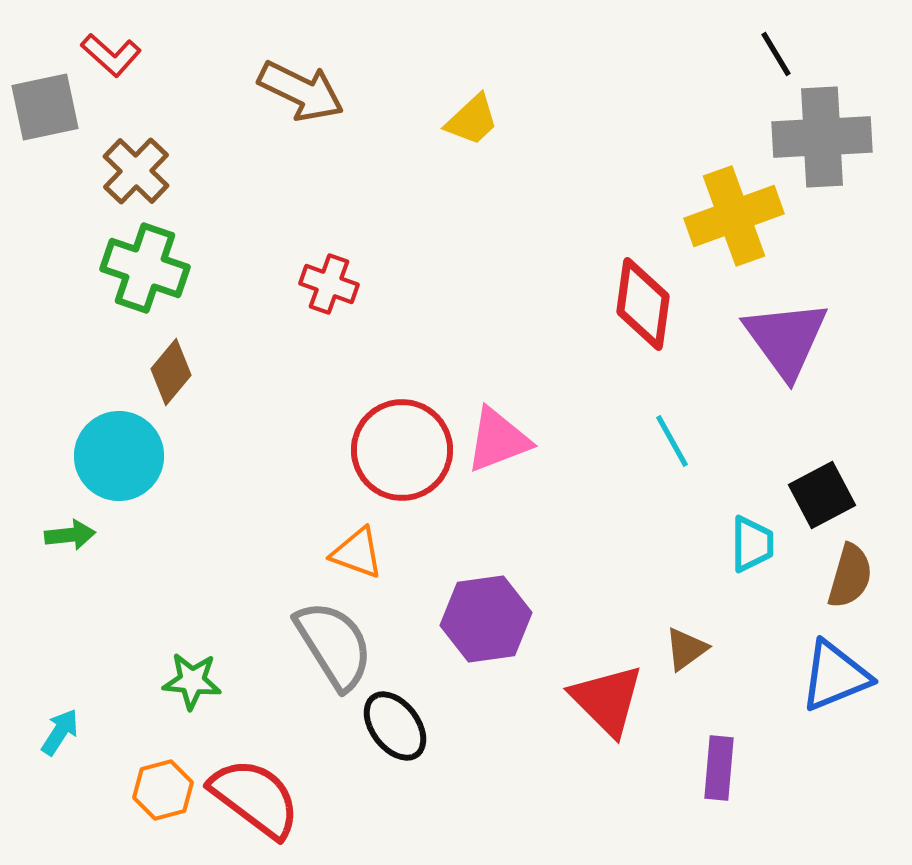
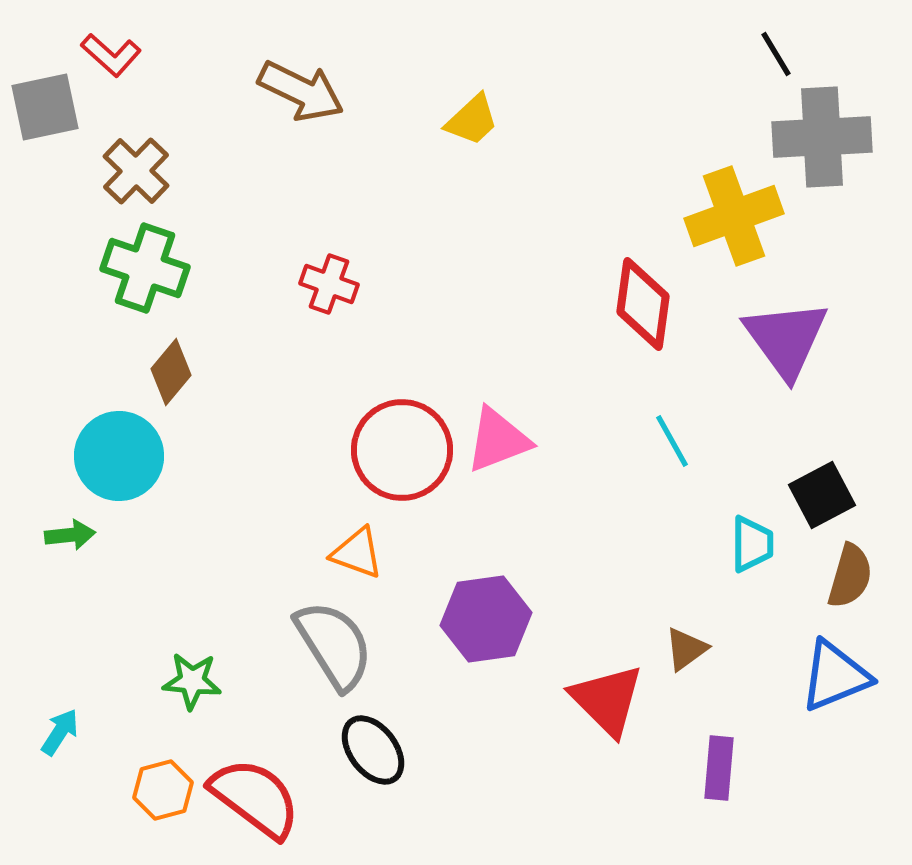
black ellipse: moved 22 px left, 24 px down
